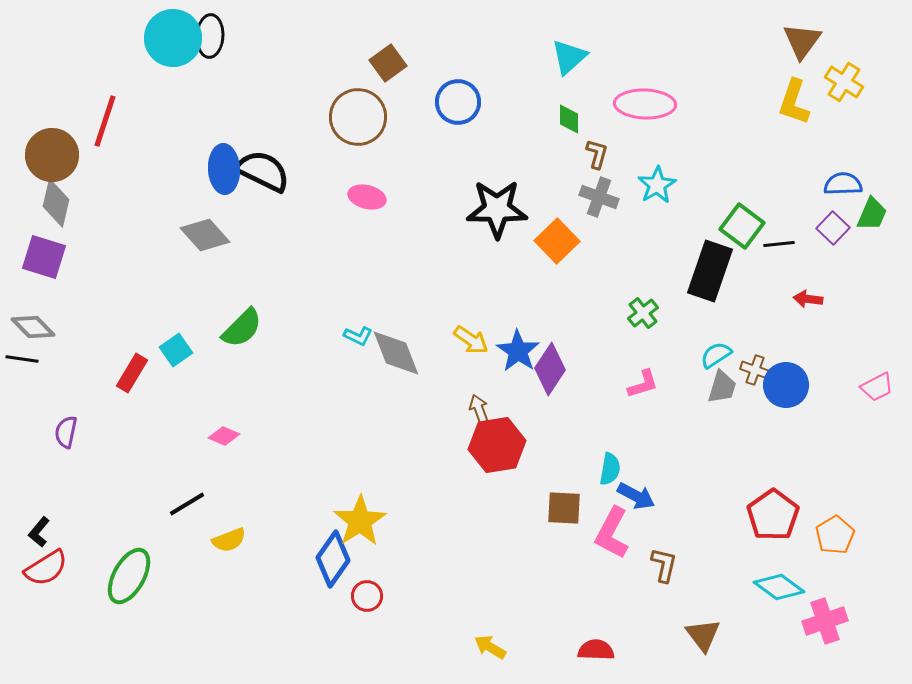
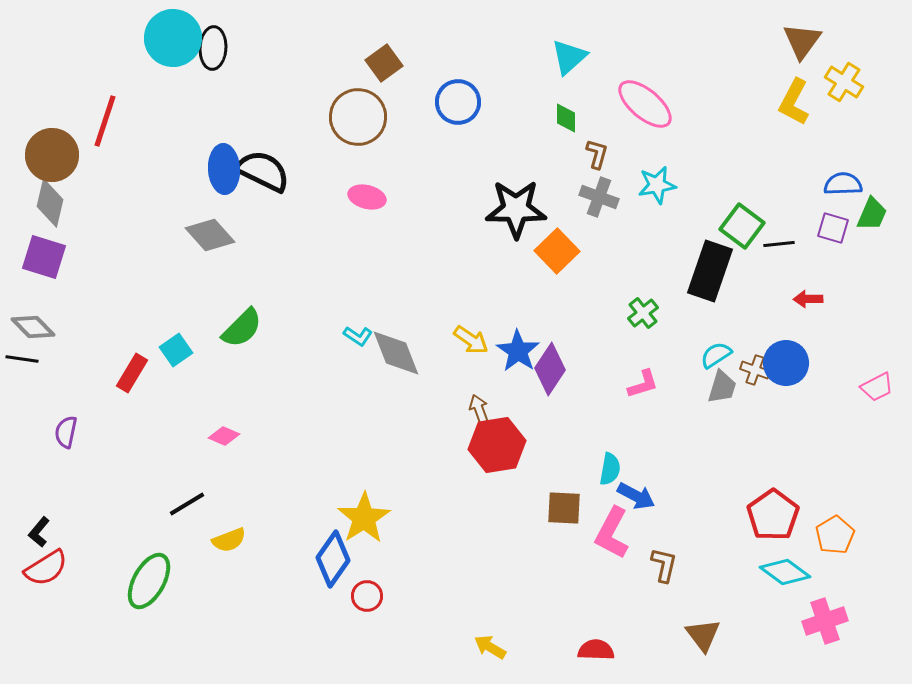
black ellipse at (210, 36): moved 3 px right, 12 px down
brown square at (388, 63): moved 4 px left
yellow L-shape at (794, 102): rotated 9 degrees clockwise
pink ellipse at (645, 104): rotated 38 degrees clockwise
green diamond at (569, 119): moved 3 px left, 1 px up
cyan star at (657, 185): rotated 21 degrees clockwise
gray diamond at (56, 203): moved 6 px left
black star at (497, 209): moved 19 px right
purple square at (833, 228): rotated 28 degrees counterclockwise
gray diamond at (205, 235): moved 5 px right
orange square at (557, 241): moved 10 px down
red arrow at (808, 299): rotated 8 degrees counterclockwise
cyan L-shape at (358, 336): rotated 8 degrees clockwise
blue circle at (786, 385): moved 22 px up
yellow star at (360, 521): moved 4 px right, 3 px up
green ellipse at (129, 576): moved 20 px right, 5 px down
cyan diamond at (779, 587): moved 6 px right, 15 px up
